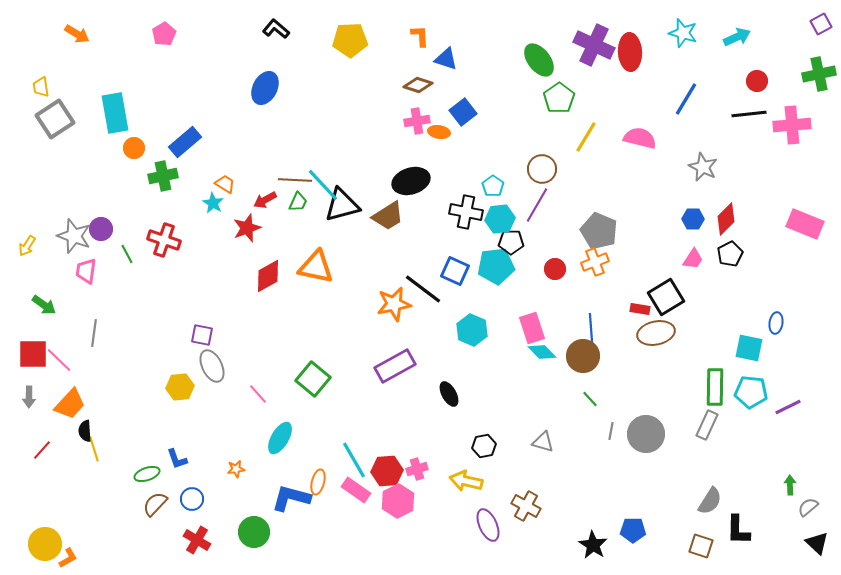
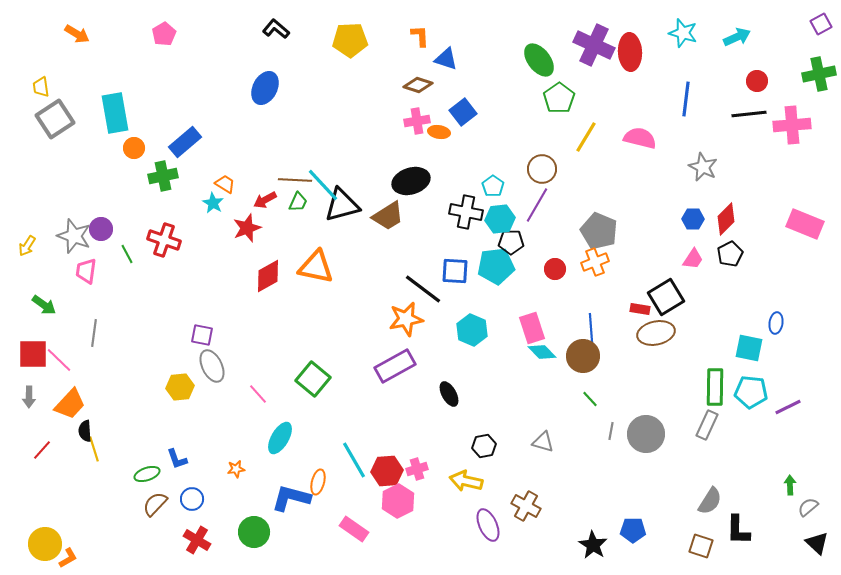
blue line at (686, 99): rotated 24 degrees counterclockwise
blue square at (455, 271): rotated 20 degrees counterclockwise
orange star at (394, 304): moved 12 px right, 15 px down
pink rectangle at (356, 490): moved 2 px left, 39 px down
